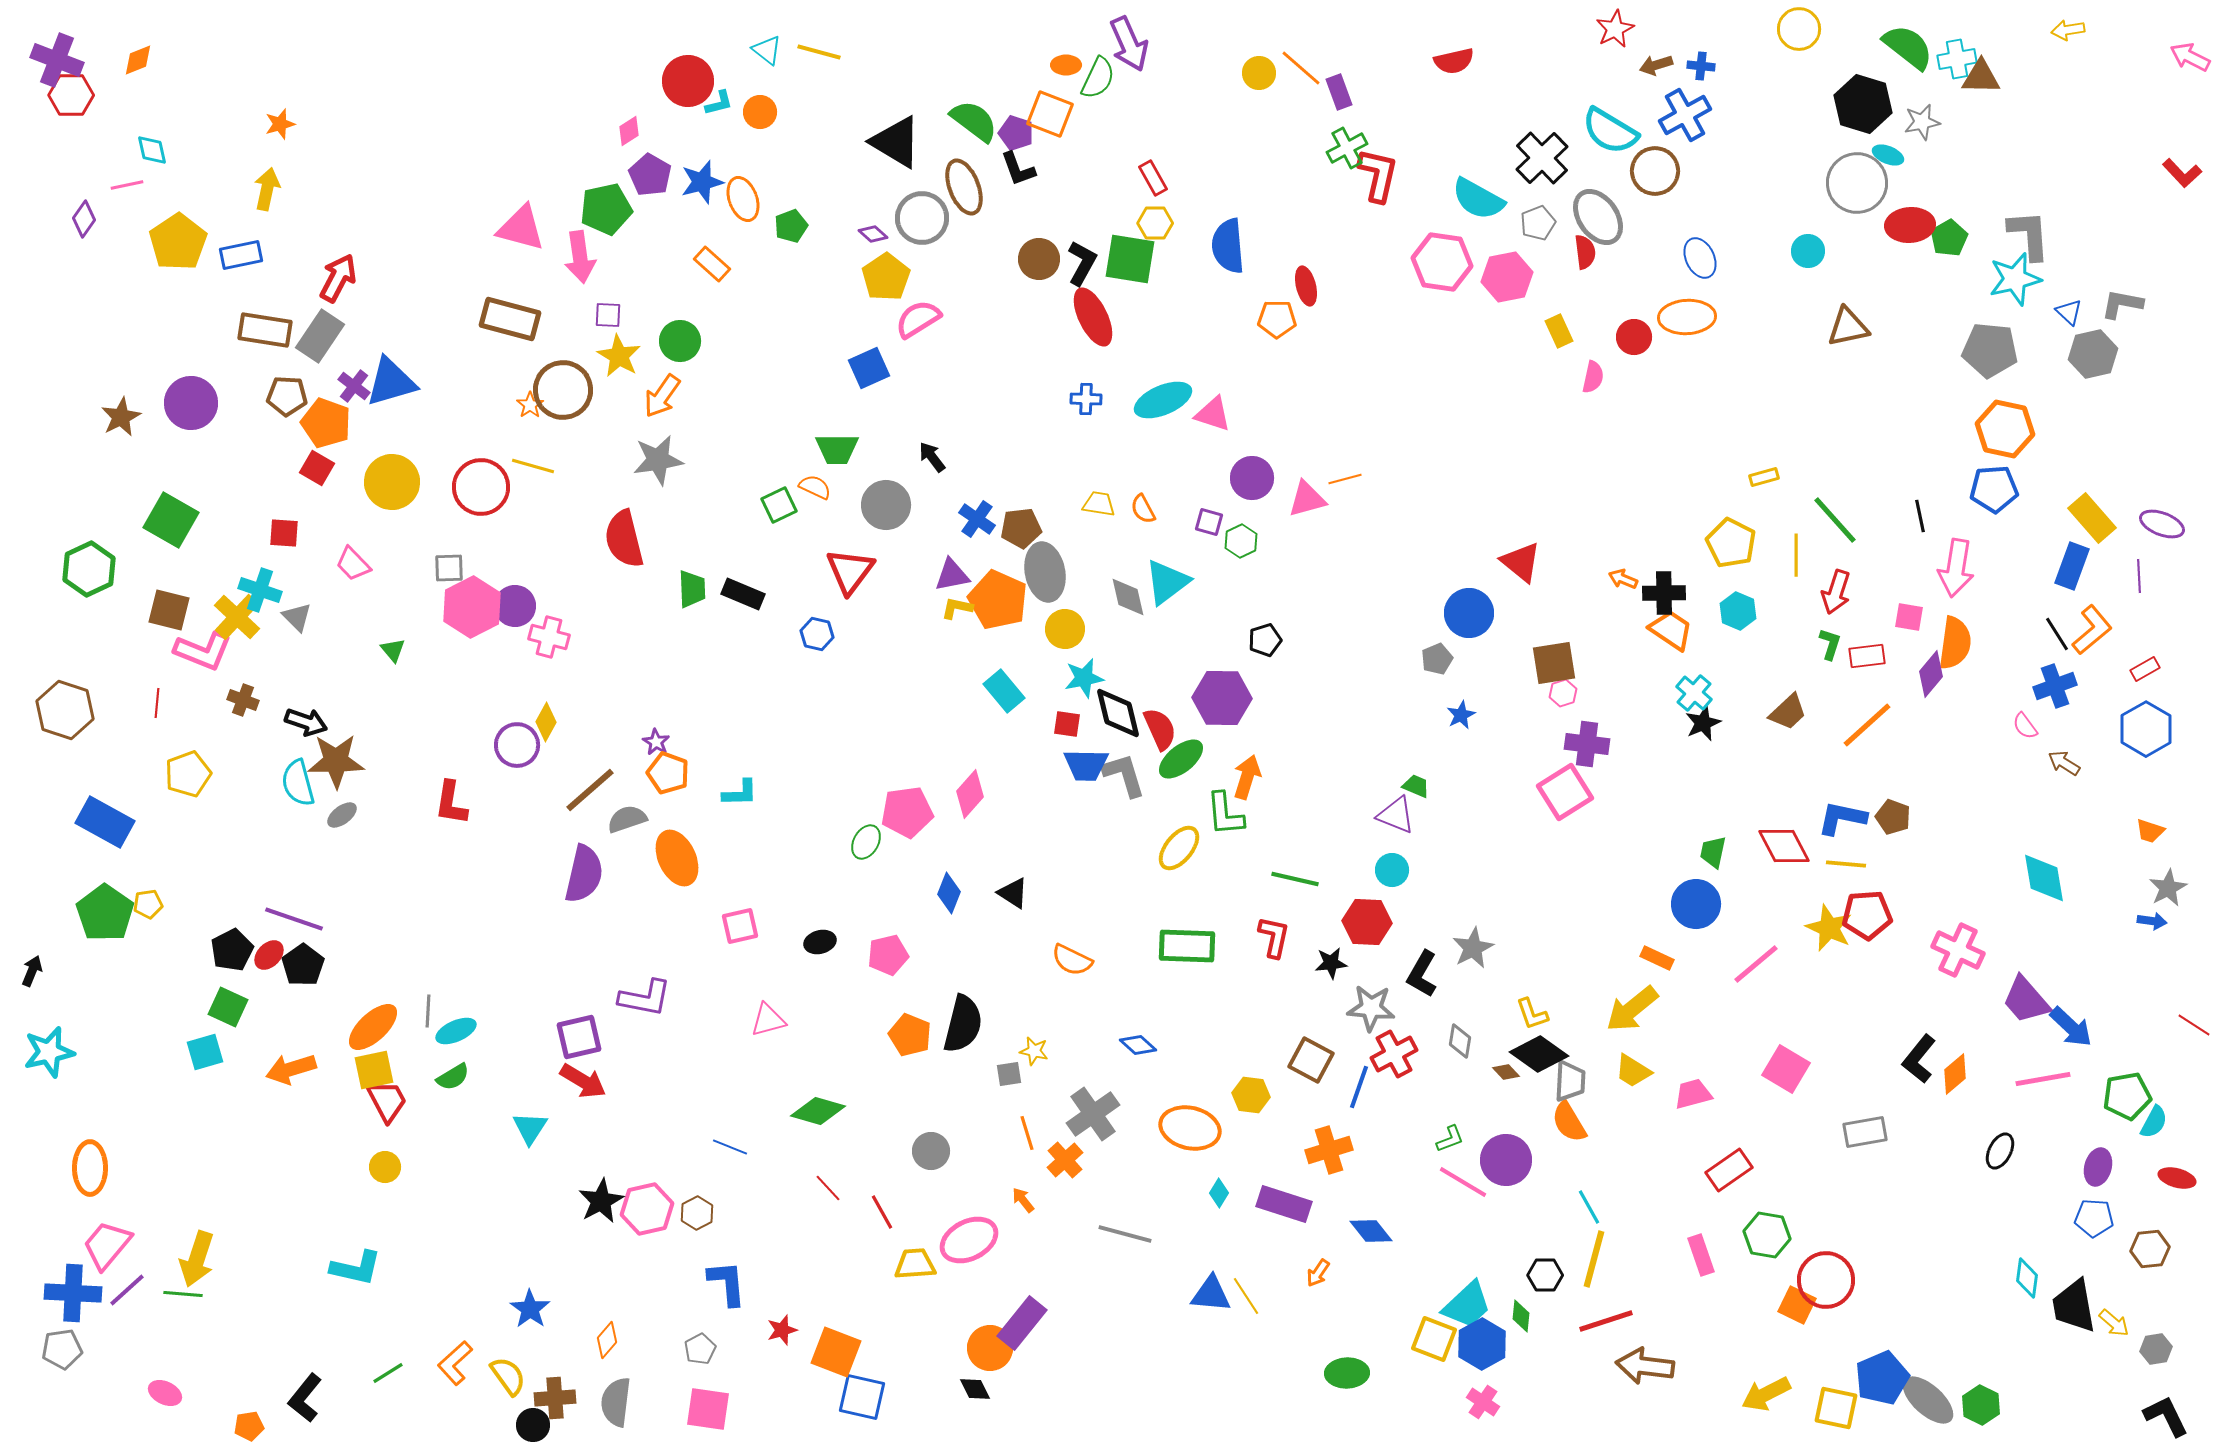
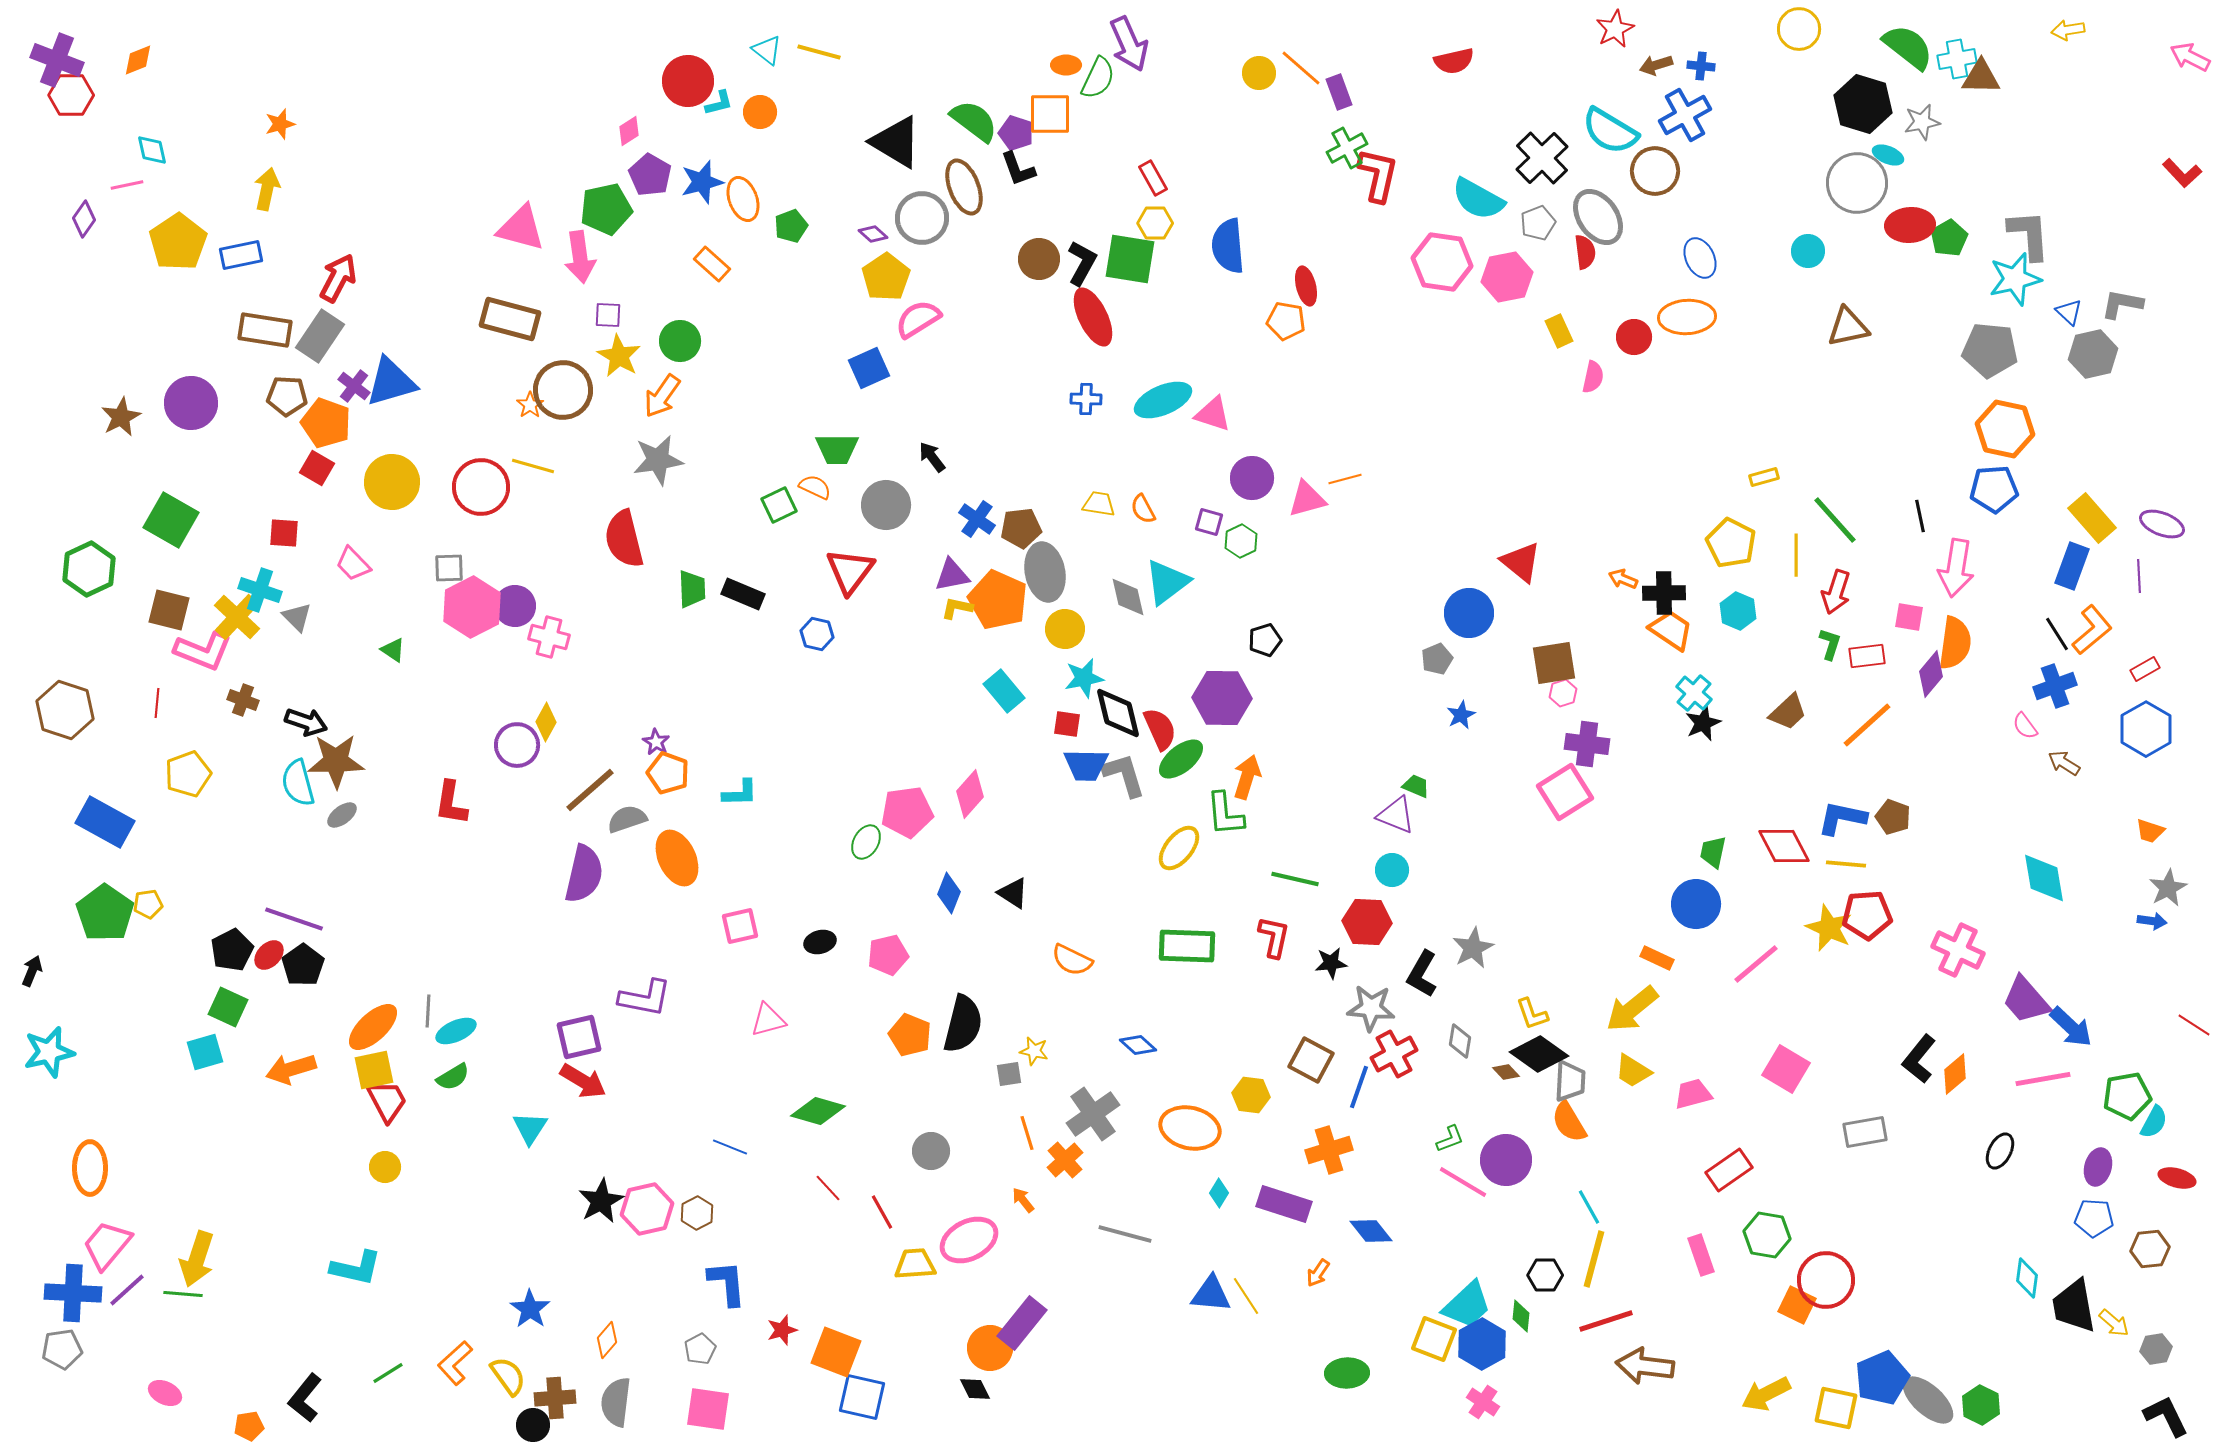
orange square at (1050, 114): rotated 21 degrees counterclockwise
orange pentagon at (1277, 319): moved 9 px right, 2 px down; rotated 9 degrees clockwise
green triangle at (393, 650): rotated 16 degrees counterclockwise
